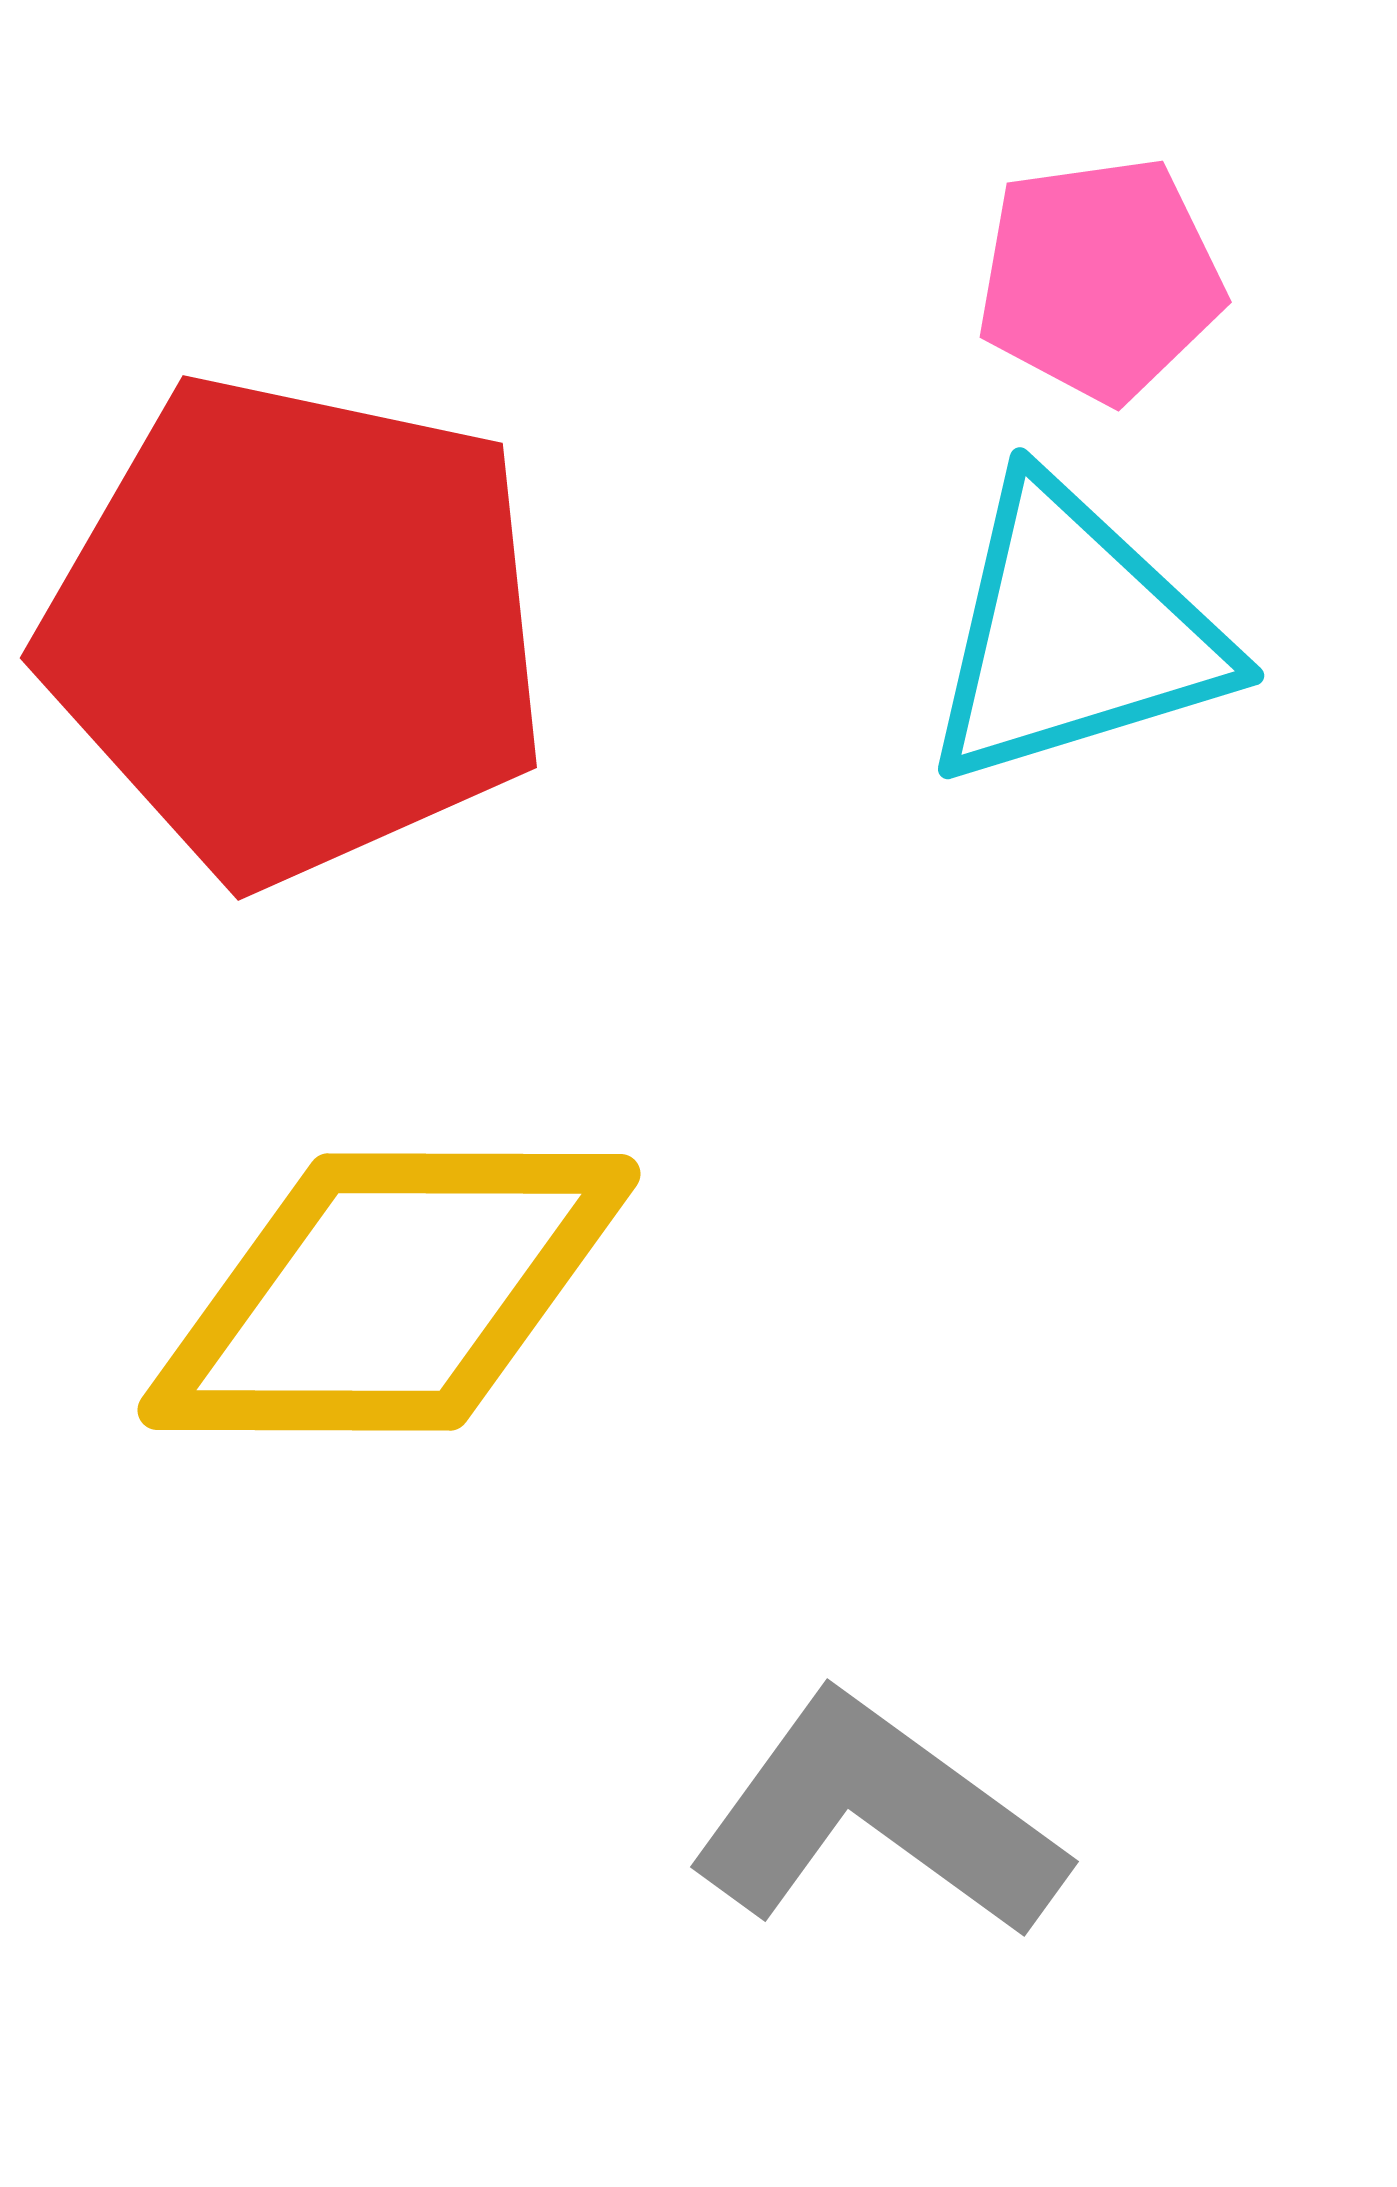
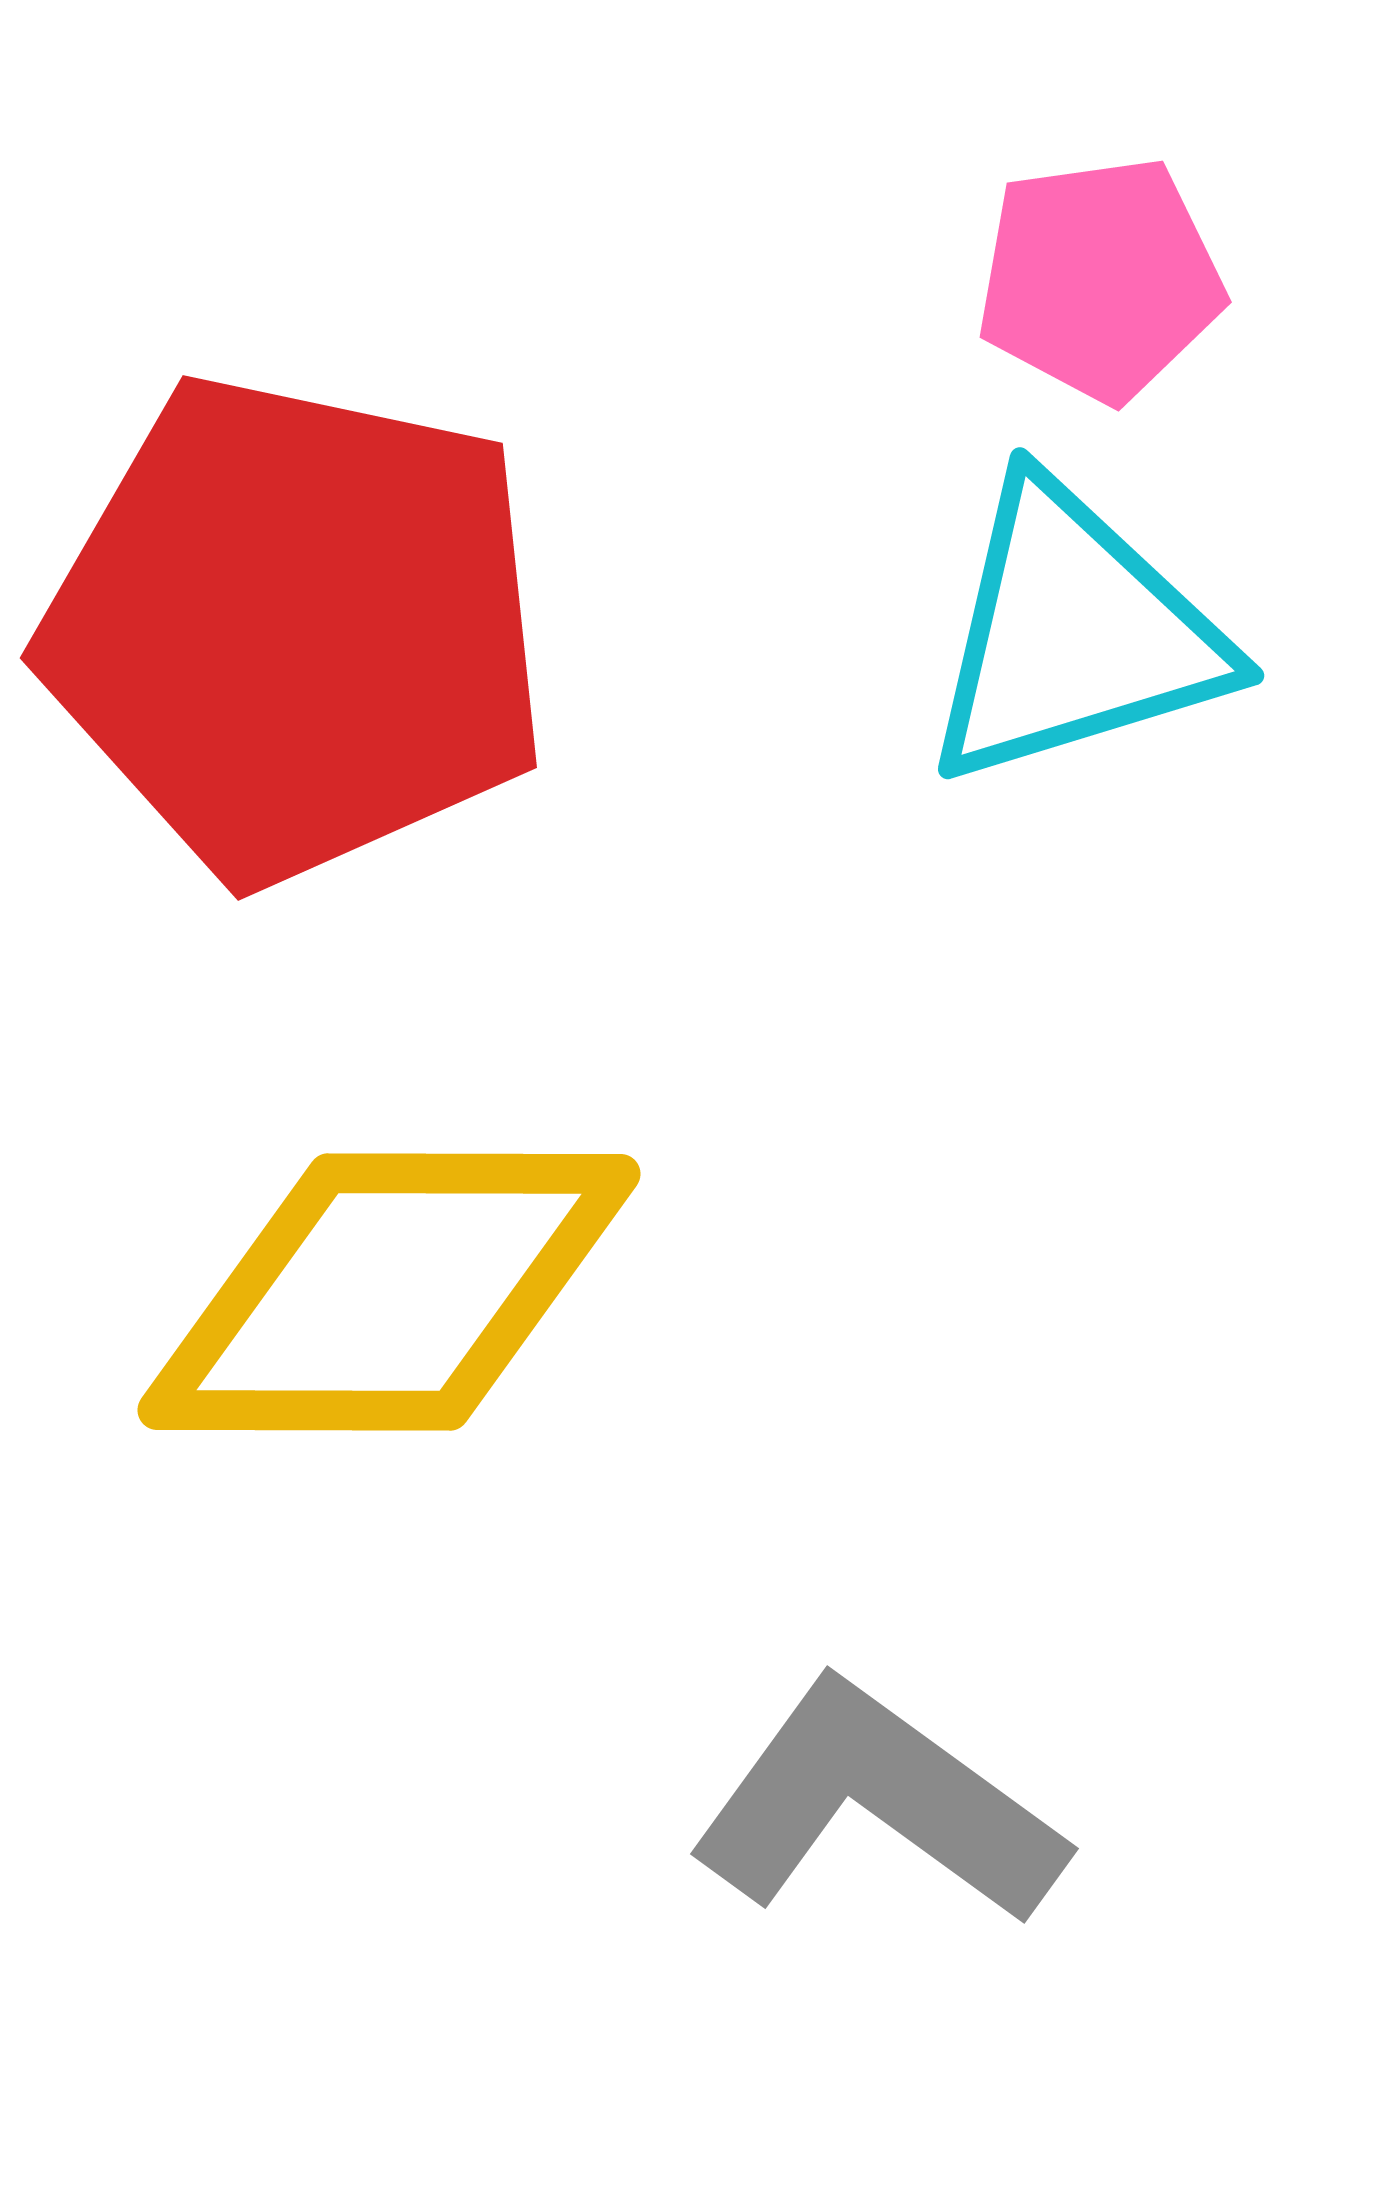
gray L-shape: moved 13 px up
